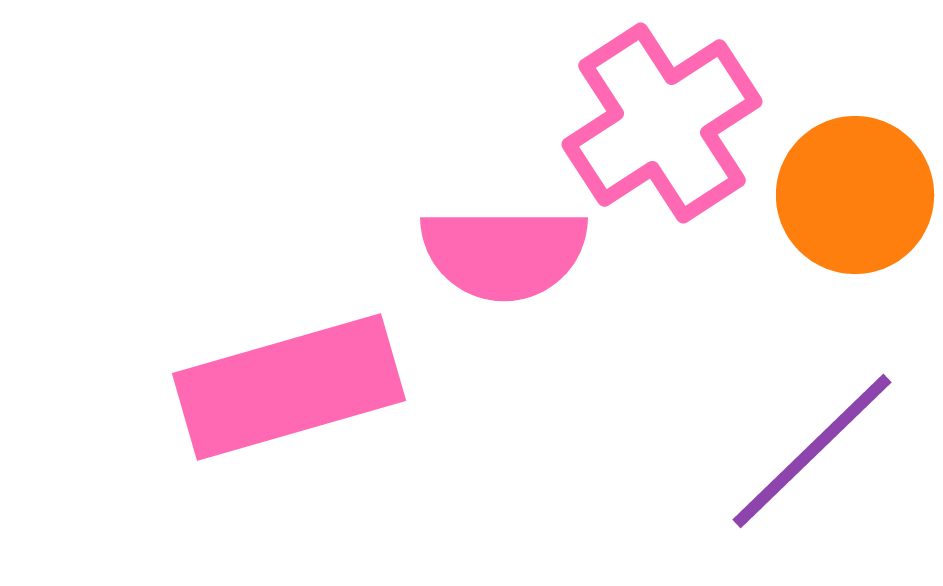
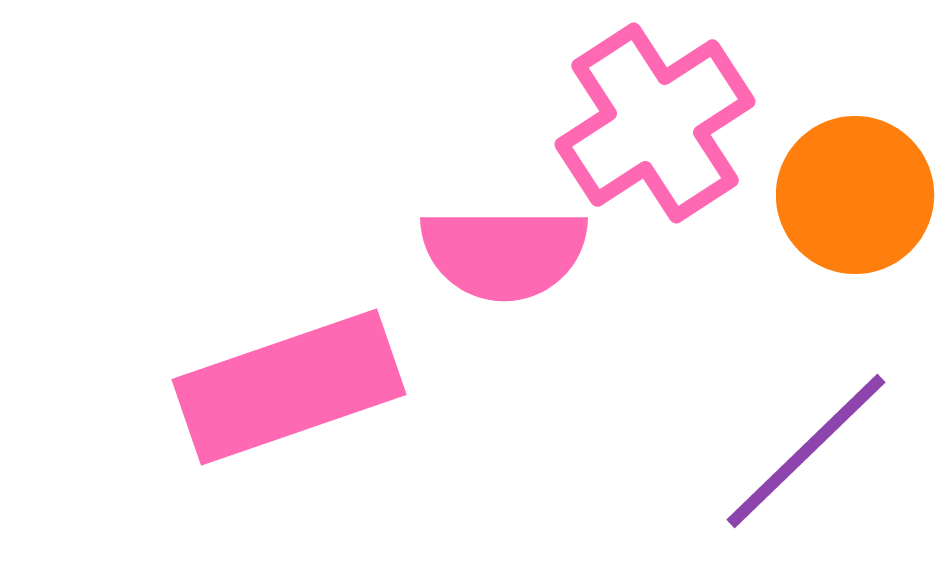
pink cross: moved 7 px left
pink rectangle: rotated 3 degrees counterclockwise
purple line: moved 6 px left
